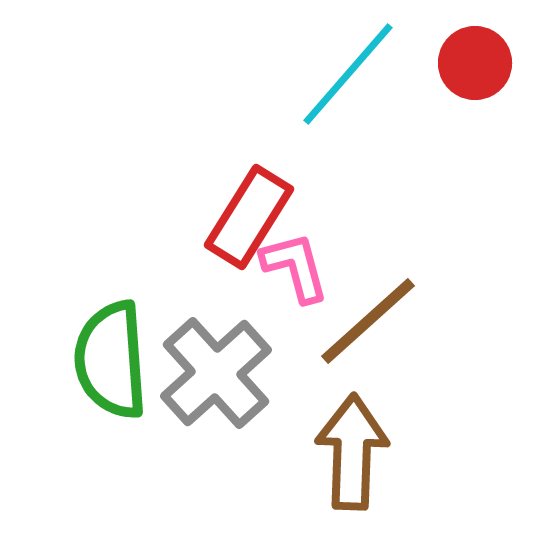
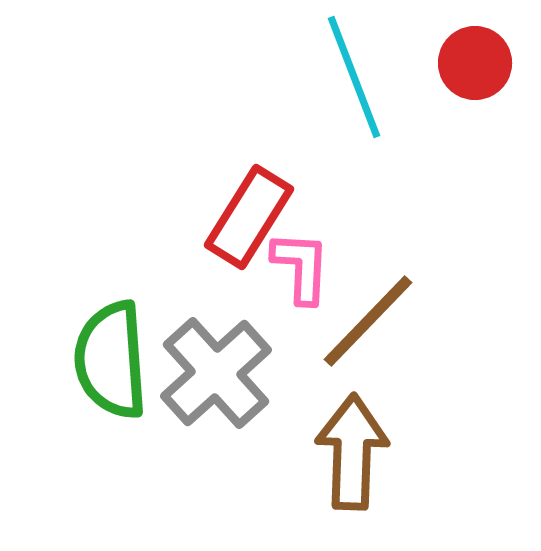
cyan line: moved 6 px right, 3 px down; rotated 62 degrees counterclockwise
pink L-shape: moved 6 px right; rotated 18 degrees clockwise
brown line: rotated 4 degrees counterclockwise
